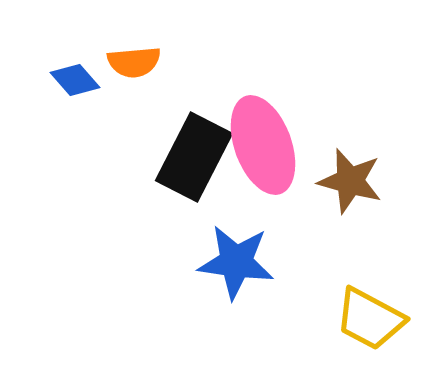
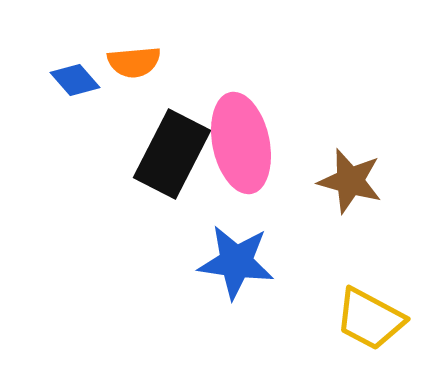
pink ellipse: moved 22 px left, 2 px up; rotated 8 degrees clockwise
black rectangle: moved 22 px left, 3 px up
